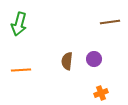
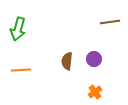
green arrow: moved 1 px left, 5 px down
orange cross: moved 6 px left, 1 px up; rotated 16 degrees counterclockwise
